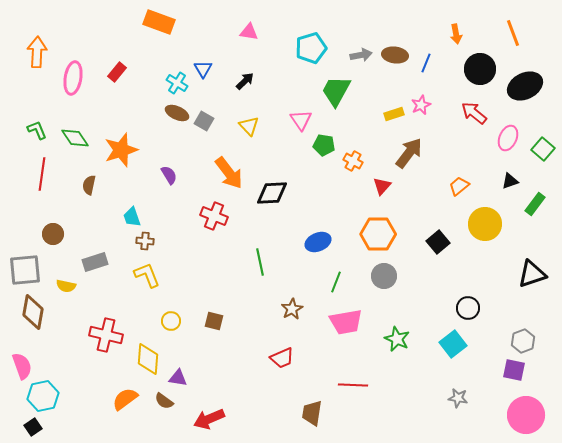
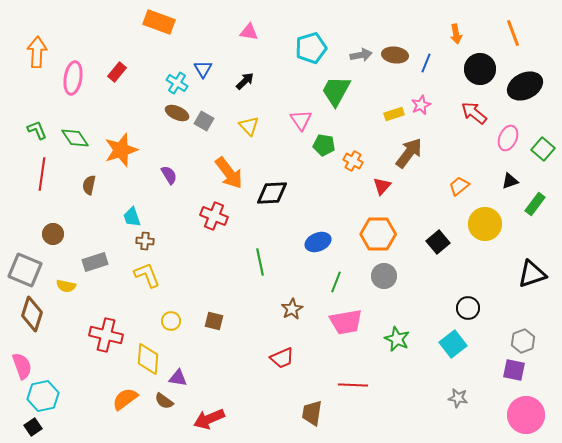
gray square at (25, 270): rotated 28 degrees clockwise
brown diamond at (33, 312): moved 1 px left, 2 px down; rotated 8 degrees clockwise
